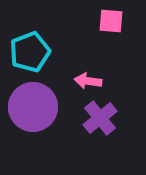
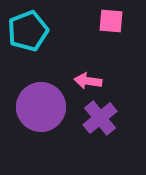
cyan pentagon: moved 2 px left, 21 px up
purple circle: moved 8 px right
